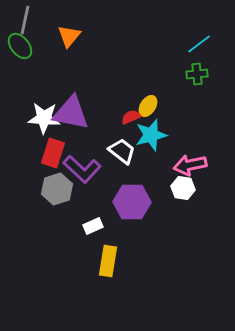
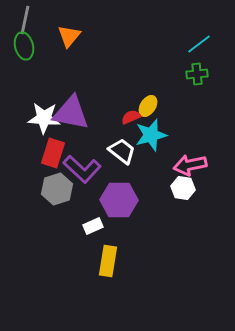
green ellipse: moved 4 px right; rotated 24 degrees clockwise
purple hexagon: moved 13 px left, 2 px up
